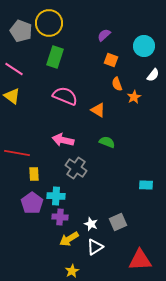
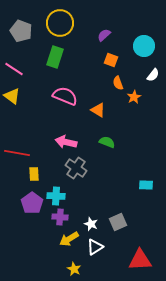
yellow circle: moved 11 px right
orange semicircle: moved 1 px right, 1 px up
pink arrow: moved 3 px right, 2 px down
yellow star: moved 2 px right, 2 px up; rotated 16 degrees counterclockwise
